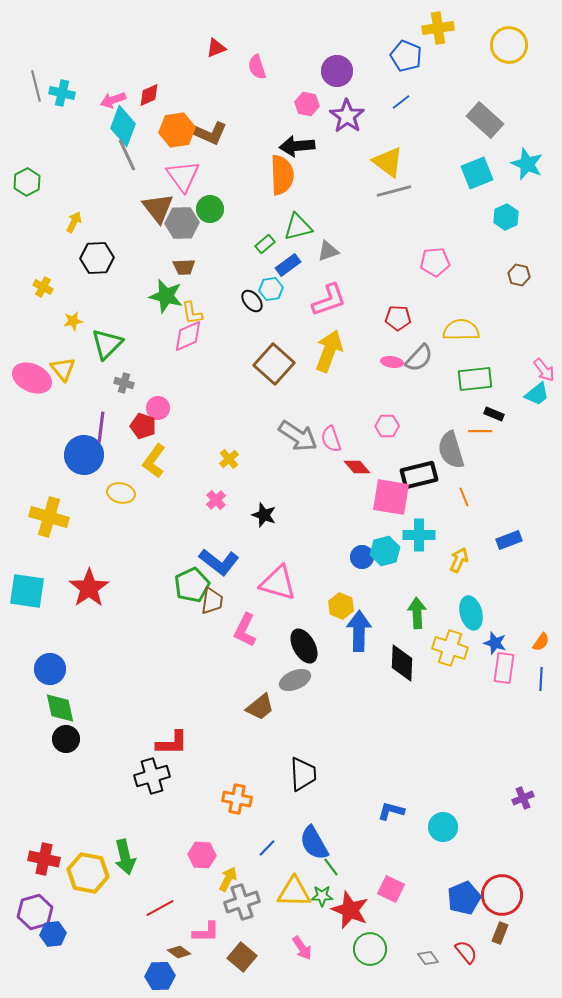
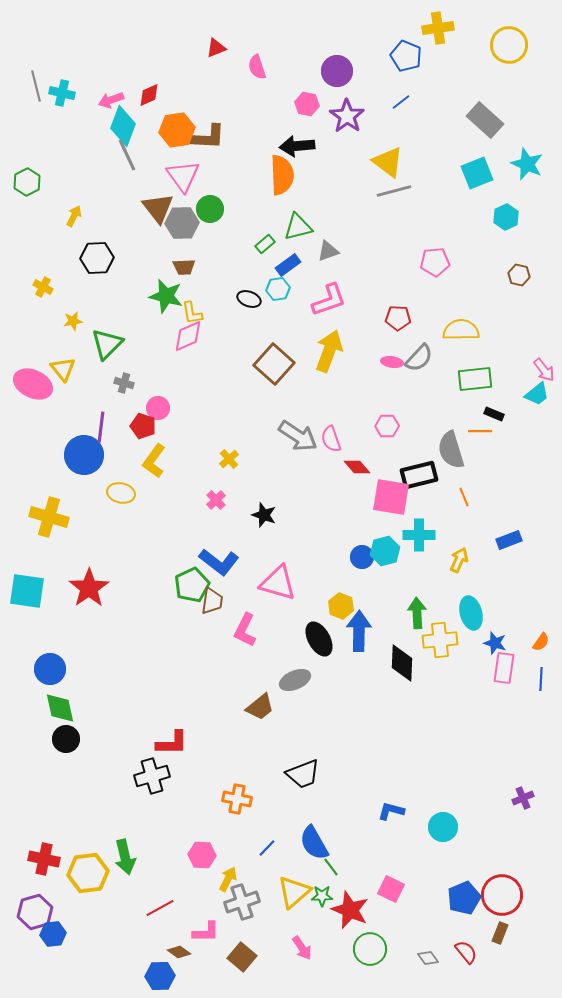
pink arrow at (113, 100): moved 2 px left
brown L-shape at (209, 133): moved 1 px left, 4 px down; rotated 21 degrees counterclockwise
yellow arrow at (74, 222): moved 6 px up
cyan hexagon at (271, 289): moved 7 px right
black ellipse at (252, 301): moved 3 px left, 2 px up; rotated 30 degrees counterclockwise
pink ellipse at (32, 378): moved 1 px right, 6 px down
black ellipse at (304, 646): moved 15 px right, 7 px up
yellow cross at (450, 648): moved 10 px left, 8 px up; rotated 24 degrees counterclockwise
black trapezoid at (303, 774): rotated 72 degrees clockwise
yellow hexagon at (88, 873): rotated 18 degrees counterclockwise
yellow triangle at (294, 892): rotated 42 degrees counterclockwise
